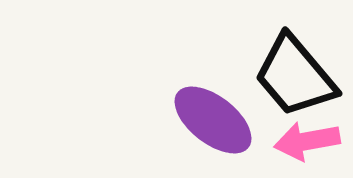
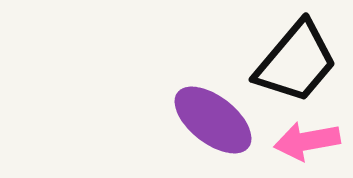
black trapezoid: moved 1 px right, 14 px up; rotated 100 degrees counterclockwise
